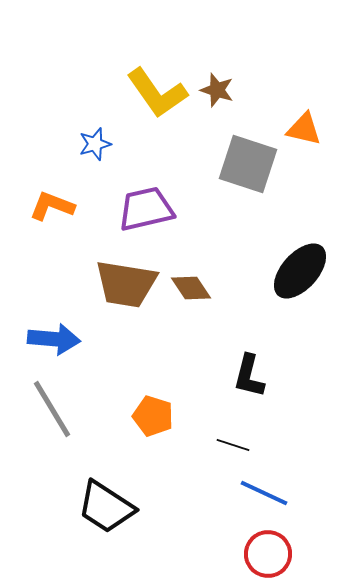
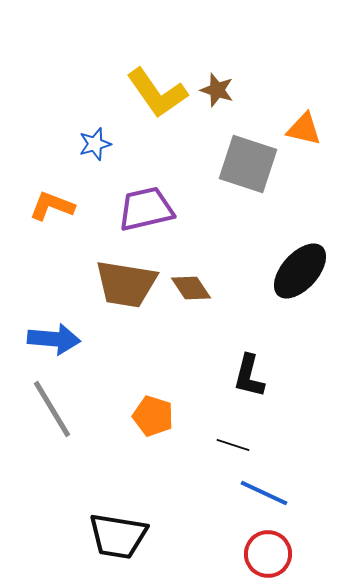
black trapezoid: moved 12 px right, 29 px down; rotated 24 degrees counterclockwise
